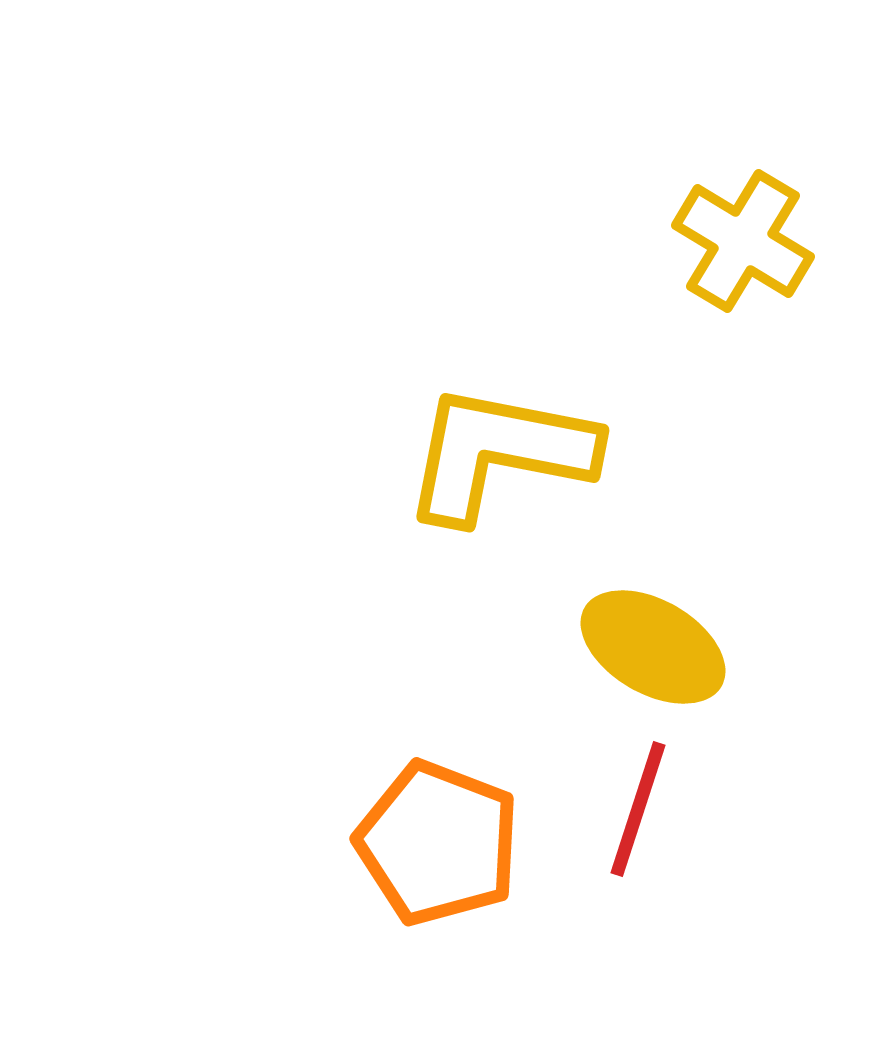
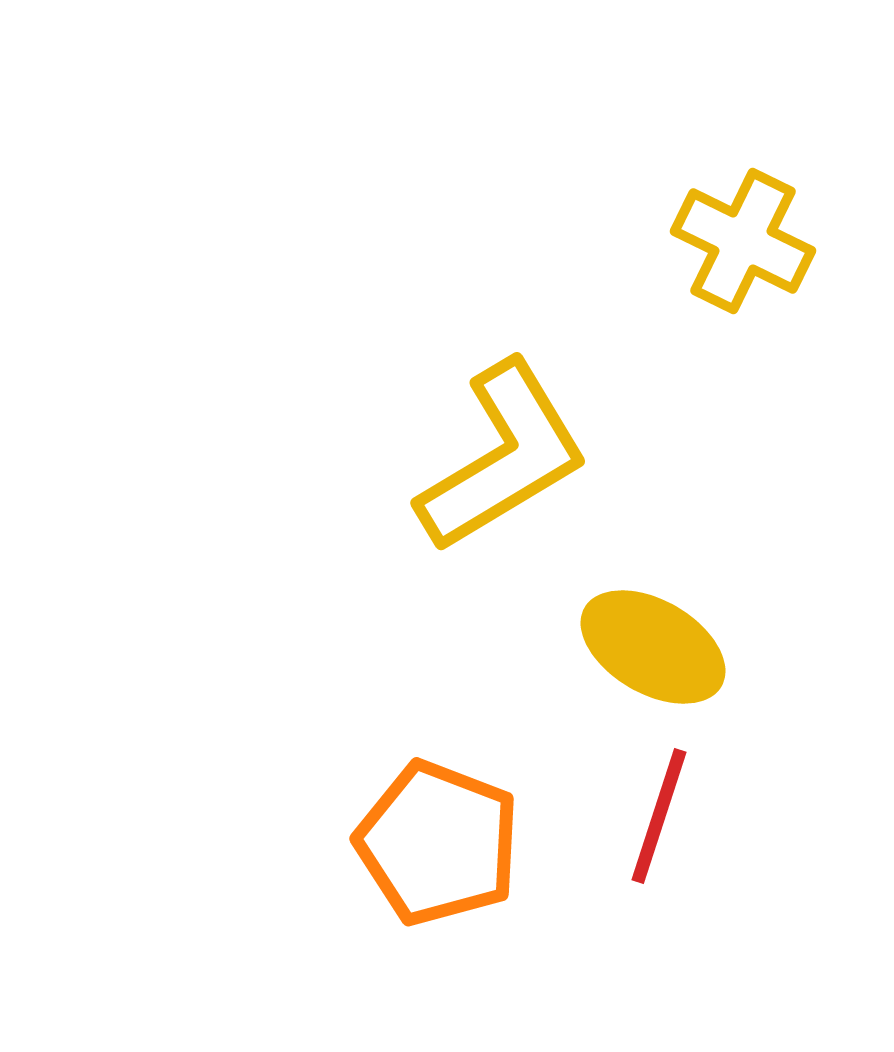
yellow cross: rotated 5 degrees counterclockwise
yellow L-shape: moved 4 px right, 4 px down; rotated 138 degrees clockwise
red line: moved 21 px right, 7 px down
